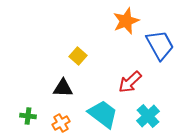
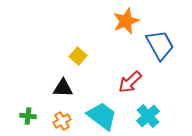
cyan trapezoid: moved 1 px left, 2 px down
orange cross: moved 1 px right, 2 px up
